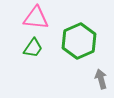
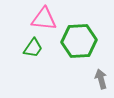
pink triangle: moved 8 px right, 1 px down
green hexagon: rotated 20 degrees clockwise
